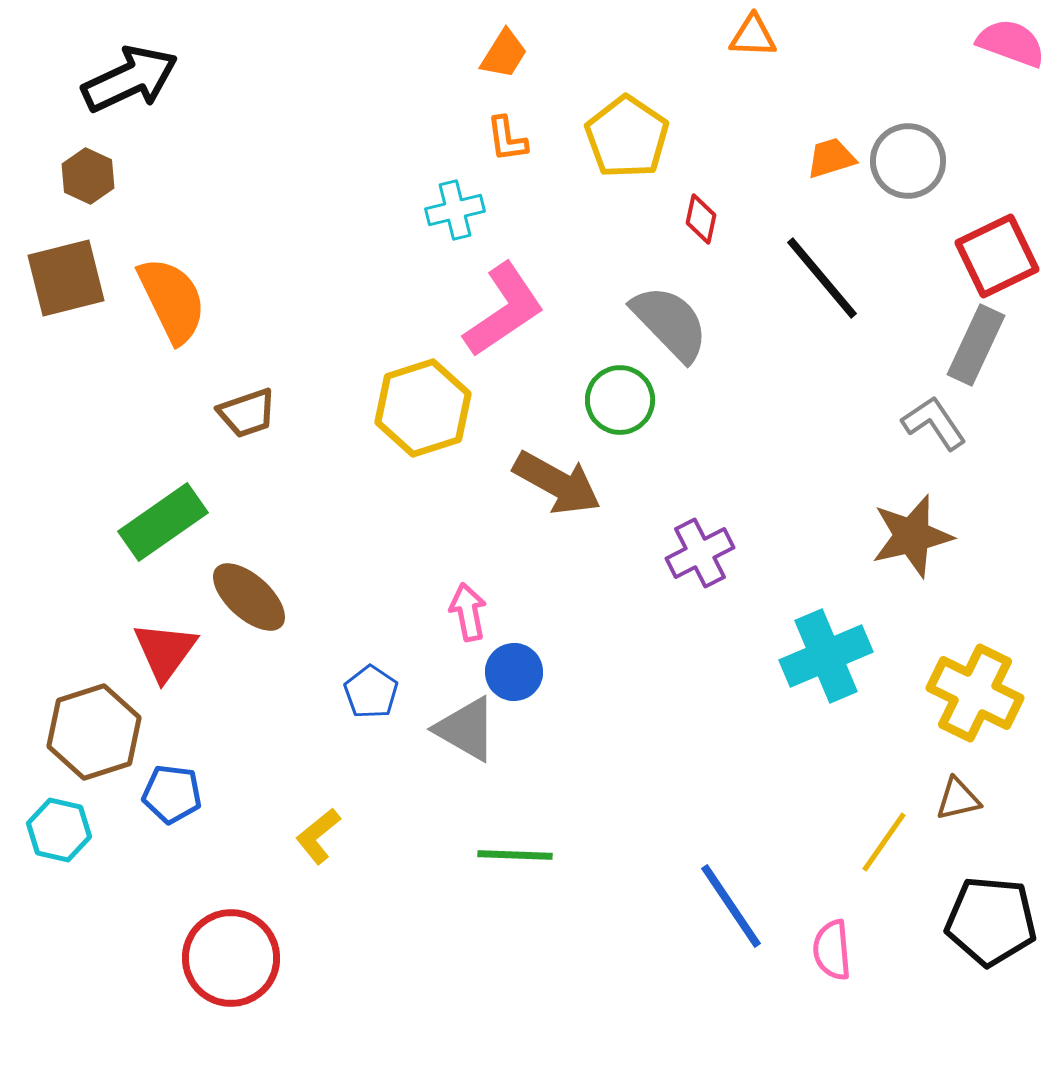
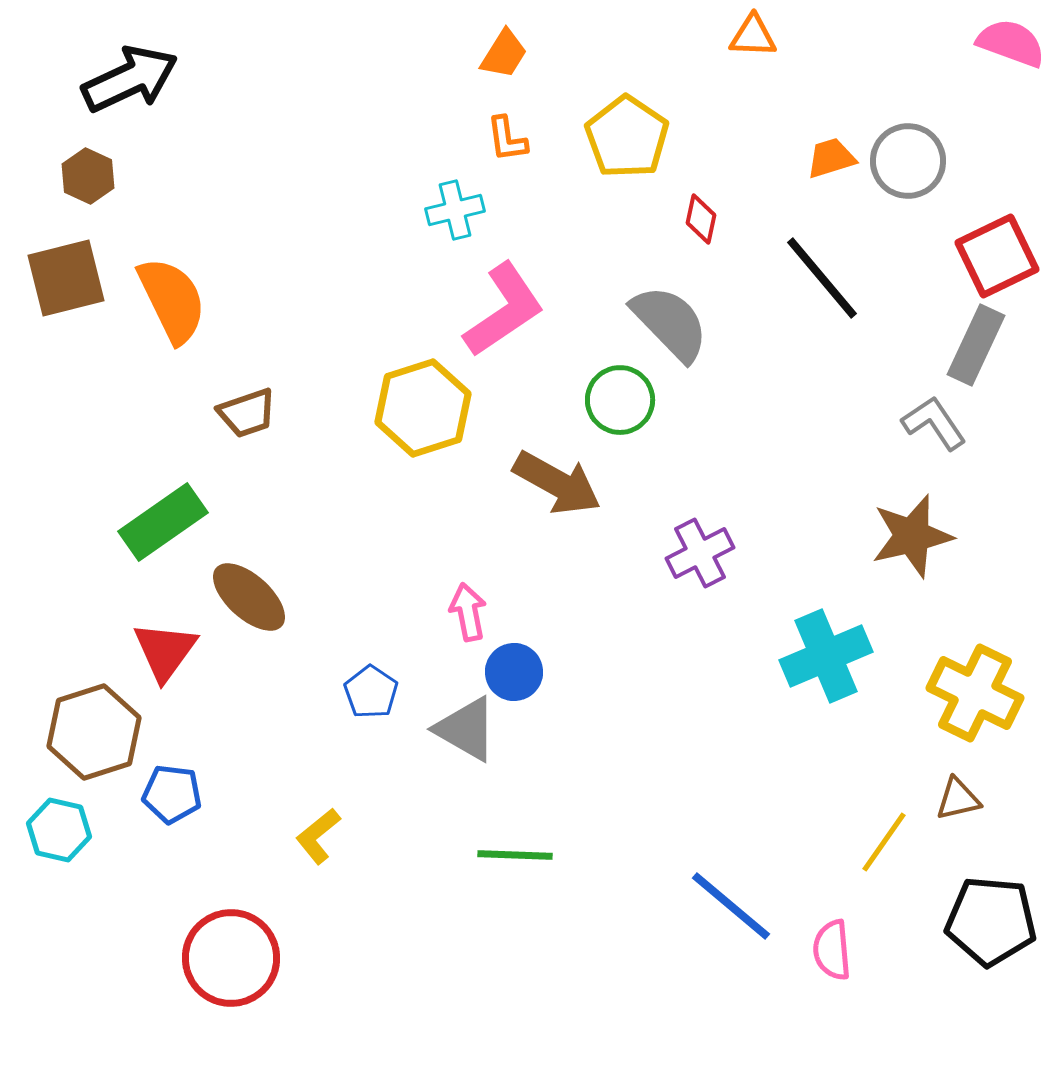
blue line at (731, 906): rotated 16 degrees counterclockwise
